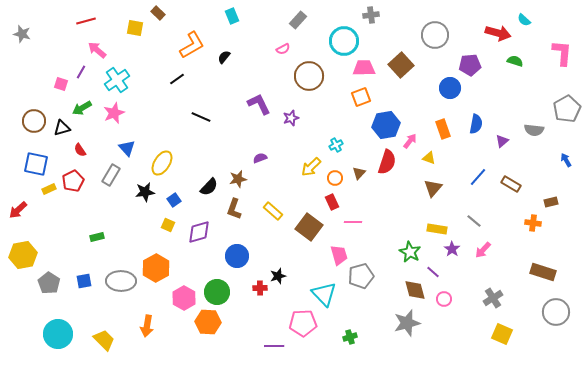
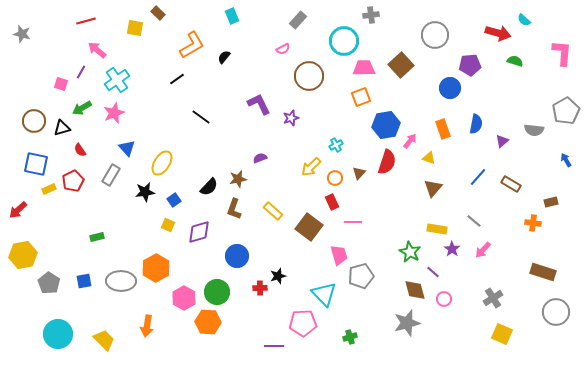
gray pentagon at (567, 109): moved 1 px left, 2 px down
black line at (201, 117): rotated 12 degrees clockwise
